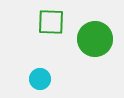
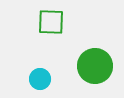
green circle: moved 27 px down
